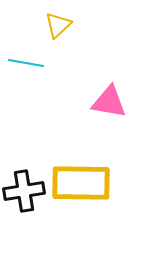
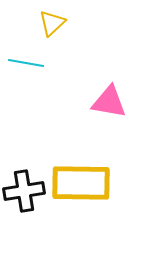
yellow triangle: moved 6 px left, 2 px up
